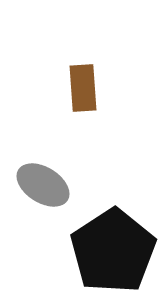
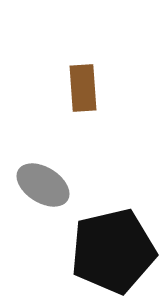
black pentagon: rotated 20 degrees clockwise
